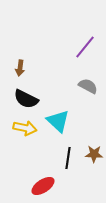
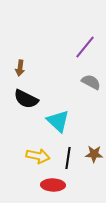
gray semicircle: moved 3 px right, 4 px up
yellow arrow: moved 13 px right, 28 px down
red ellipse: moved 10 px right, 1 px up; rotated 35 degrees clockwise
